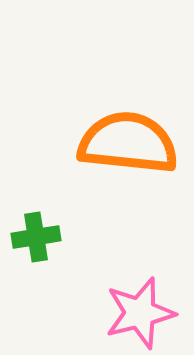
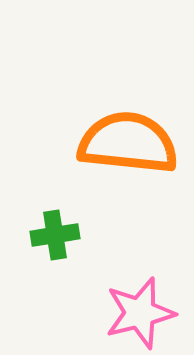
green cross: moved 19 px right, 2 px up
